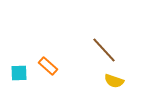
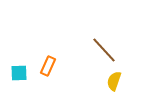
orange rectangle: rotated 72 degrees clockwise
yellow semicircle: rotated 90 degrees clockwise
